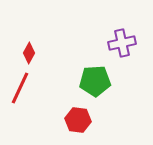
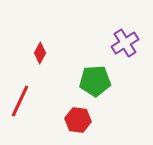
purple cross: moved 3 px right; rotated 20 degrees counterclockwise
red diamond: moved 11 px right
red line: moved 13 px down
